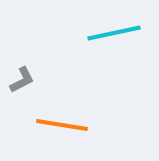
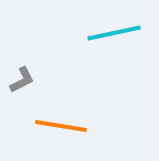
orange line: moved 1 px left, 1 px down
